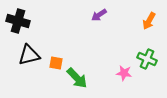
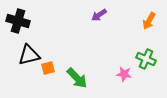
green cross: moved 1 px left
orange square: moved 8 px left, 5 px down; rotated 24 degrees counterclockwise
pink star: moved 1 px down
